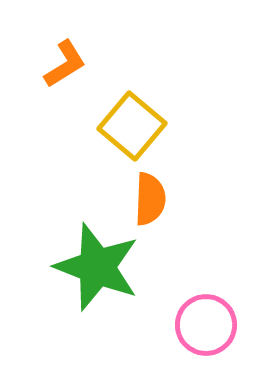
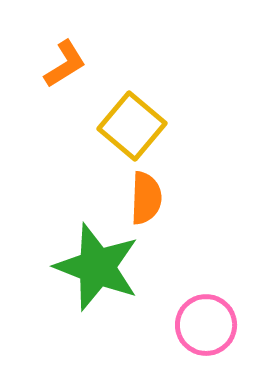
orange semicircle: moved 4 px left, 1 px up
